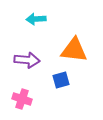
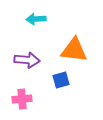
pink cross: rotated 24 degrees counterclockwise
